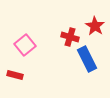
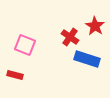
red cross: rotated 18 degrees clockwise
pink square: rotated 30 degrees counterclockwise
blue rectangle: rotated 45 degrees counterclockwise
